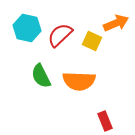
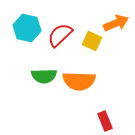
green semicircle: moved 3 px right; rotated 65 degrees counterclockwise
